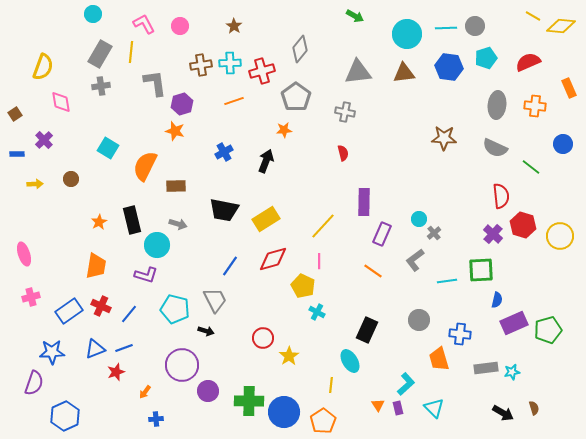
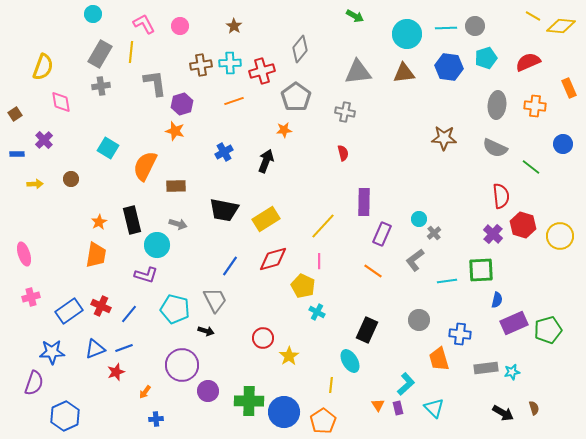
orange trapezoid at (96, 266): moved 11 px up
